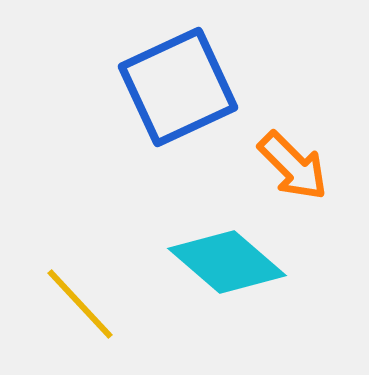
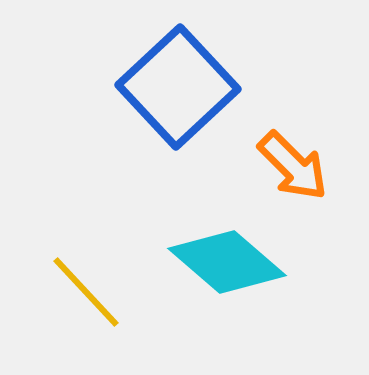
blue square: rotated 18 degrees counterclockwise
yellow line: moved 6 px right, 12 px up
